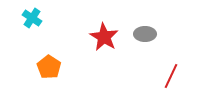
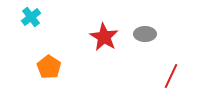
cyan cross: moved 1 px left, 1 px up; rotated 18 degrees clockwise
